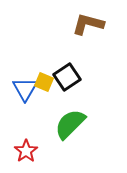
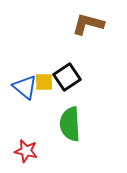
yellow square: rotated 24 degrees counterclockwise
blue triangle: moved 2 px up; rotated 20 degrees counterclockwise
green semicircle: rotated 48 degrees counterclockwise
red star: rotated 25 degrees counterclockwise
